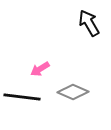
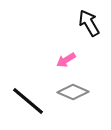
pink arrow: moved 26 px right, 9 px up
black line: moved 6 px right, 4 px down; rotated 33 degrees clockwise
